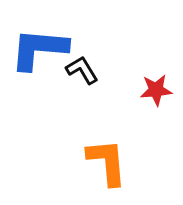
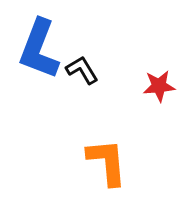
blue L-shape: rotated 74 degrees counterclockwise
red star: moved 3 px right, 4 px up
